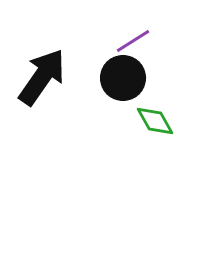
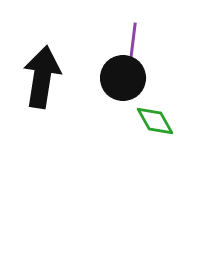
purple line: rotated 51 degrees counterclockwise
black arrow: rotated 26 degrees counterclockwise
